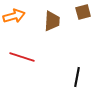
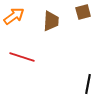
orange arrow: rotated 20 degrees counterclockwise
brown trapezoid: moved 1 px left
black line: moved 11 px right, 7 px down
